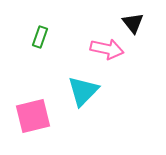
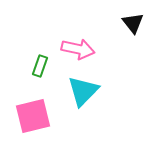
green rectangle: moved 29 px down
pink arrow: moved 29 px left
